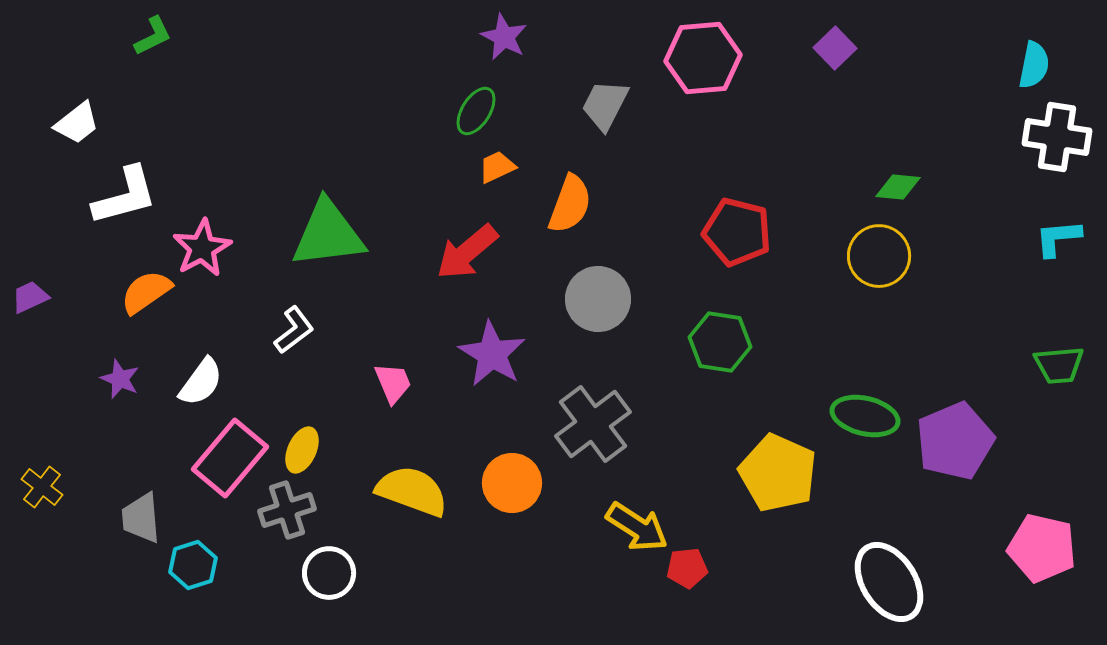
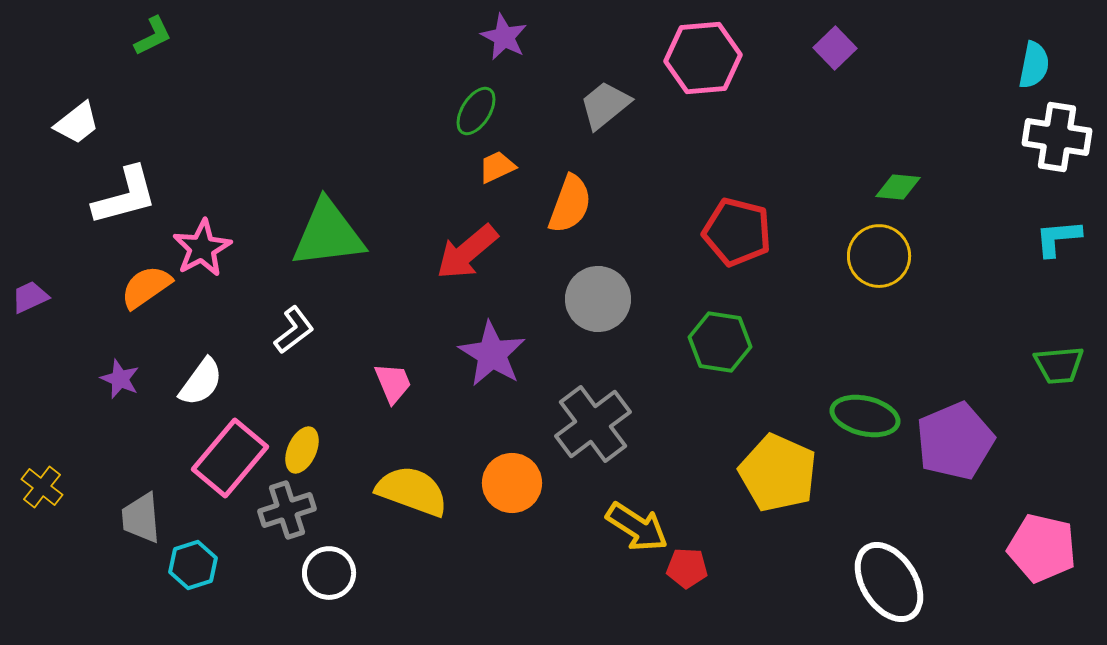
gray trapezoid at (605, 105): rotated 24 degrees clockwise
orange semicircle at (146, 292): moved 5 px up
red pentagon at (687, 568): rotated 9 degrees clockwise
